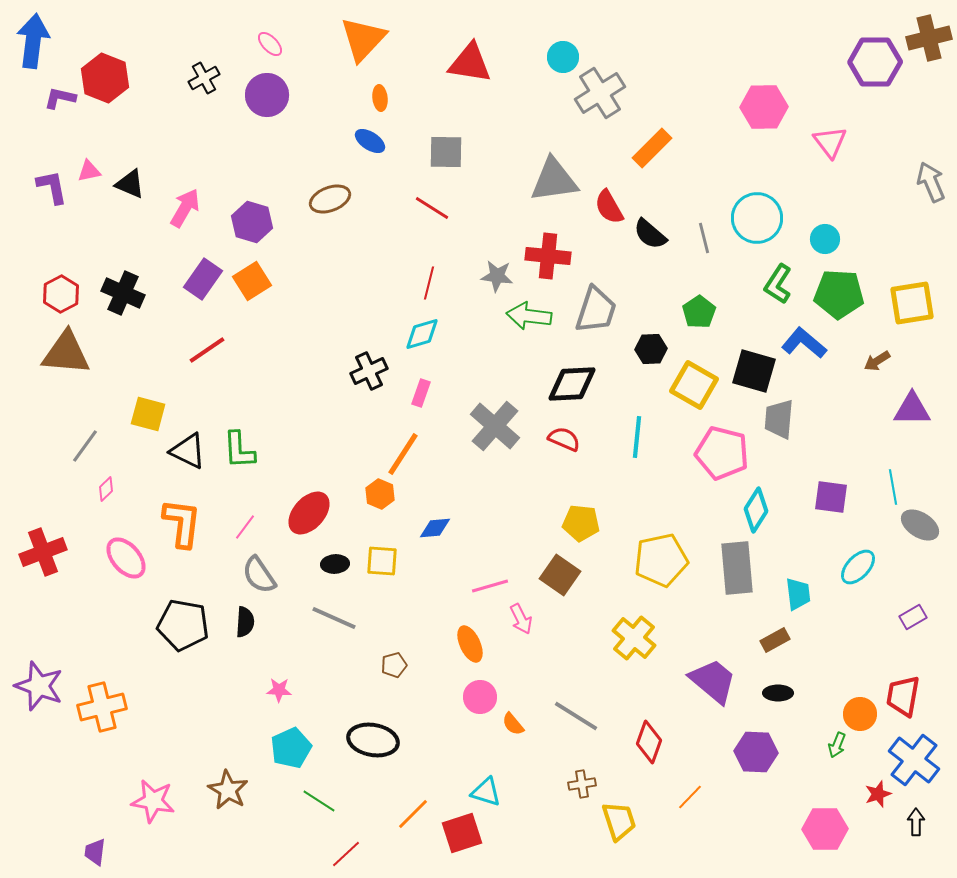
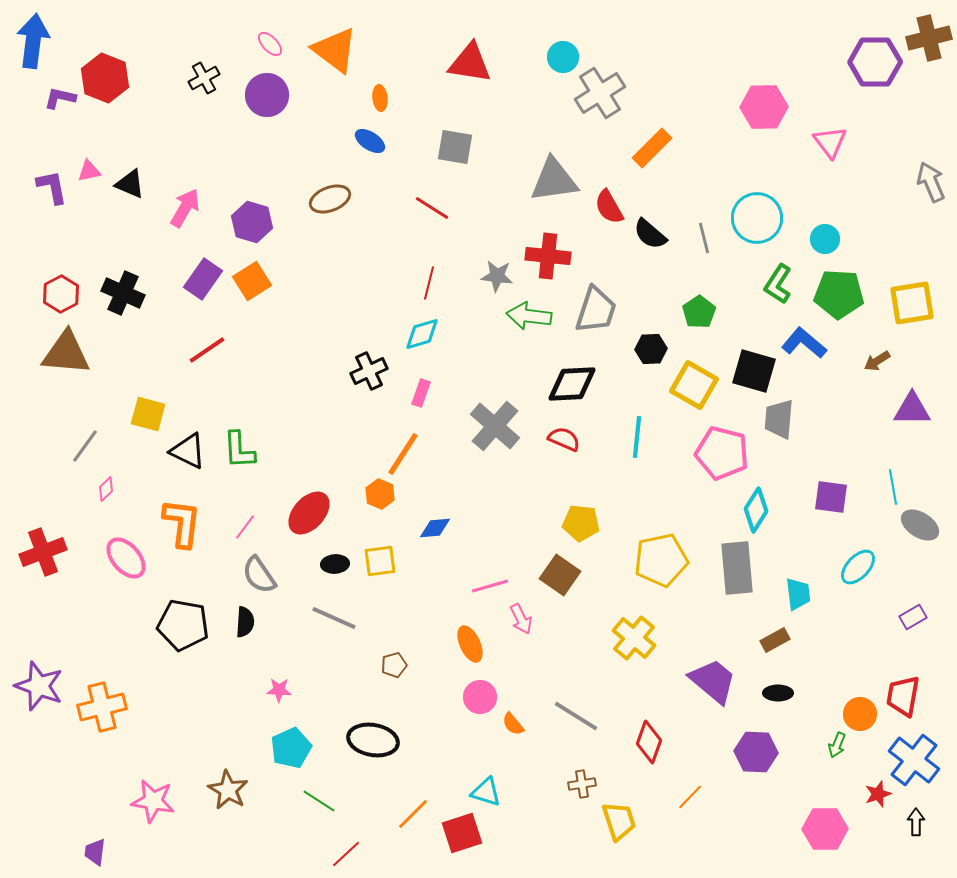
orange triangle at (363, 39): moved 28 px left, 11 px down; rotated 36 degrees counterclockwise
gray square at (446, 152): moved 9 px right, 5 px up; rotated 9 degrees clockwise
yellow square at (382, 561): moved 2 px left; rotated 12 degrees counterclockwise
